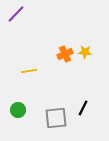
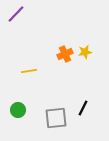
yellow star: rotated 16 degrees counterclockwise
